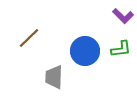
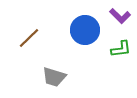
purple L-shape: moved 3 px left
blue circle: moved 21 px up
gray trapezoid: rotated 75 degrees counterclockwise
